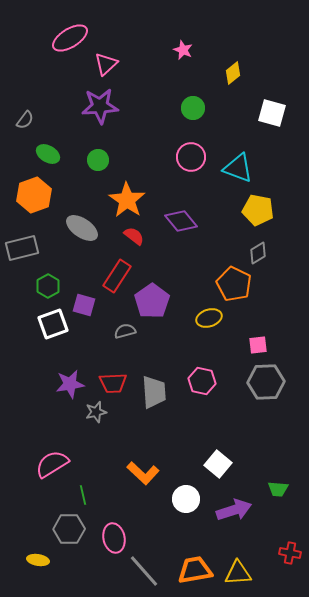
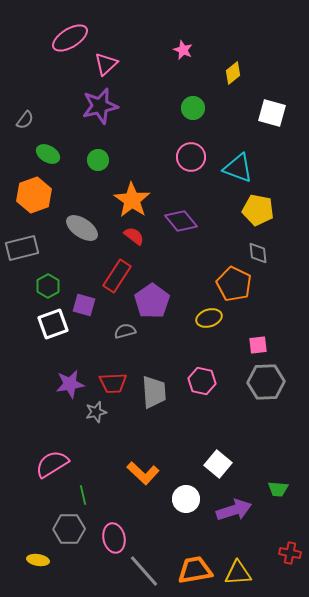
purple star at (100, 106): rotated 9 degrees counterclockwise
orange star at (127, 200): moved 5 px right
gray diamond at (258, 253): rotated 65 degrees counterclockwise
